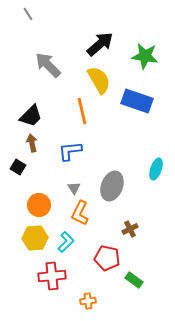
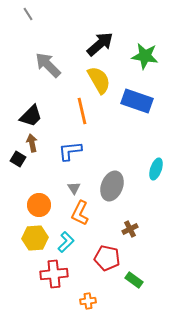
black square: moved 8 px up
red cross: moved 2 px right, 2 px up
